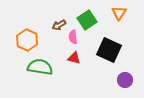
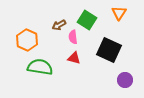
green square: rotated 24 degrees counterclockwise
